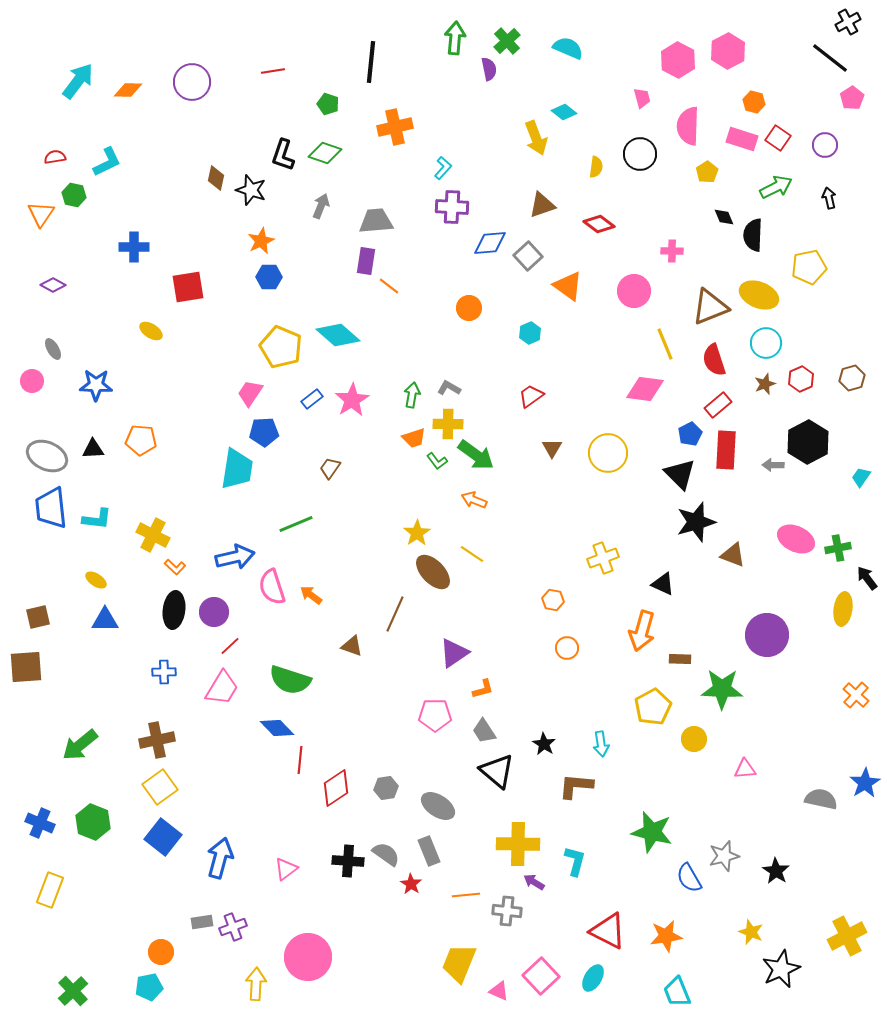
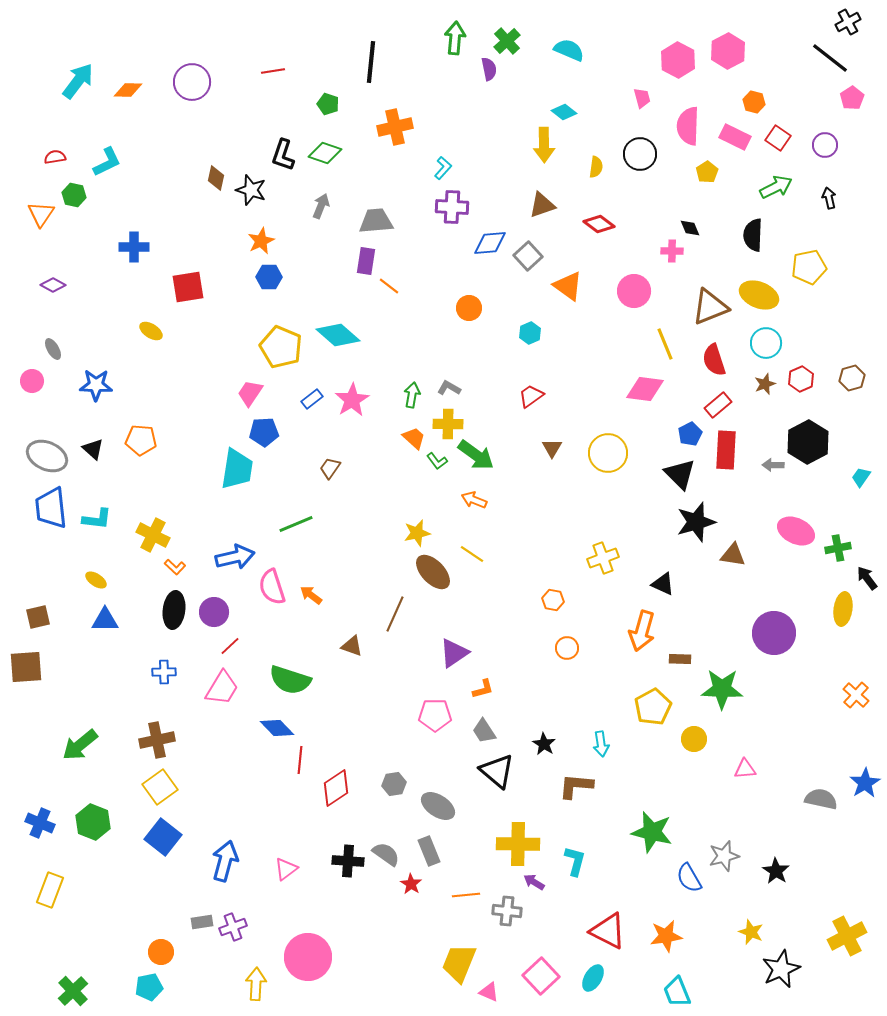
cyan semicircle at (568, 48): moved 1 px right, 2 px down
yellow arrow at (536, 138): moved 8 px right, 7 px down; rotated 20 degrees clockwise
pink rectangle at (742, 139): moved 7 px left, 2 px up; rotated 8 degrees clockwise
black diamond at (724, 217): moved 34 px left, 11 px down
orange trapezoid at (414, 438): rotated 120 degrees counterclockwise
black triangle at (93, 449): rotated 45 degrees clockwise
yellow star at (417, 533): rotated 20 degrees clockwise
pink ellipse at (796, 539): moved 8 px up
brown triangle at (733, 555): rotated 12 degrees counterclockwise
purple circle at (767, 635): moved 7 px right, 2 px up
gray hexagon at (386, 788): moved 8 px right, 4 px up
blue arrow at (220, 858): moved 5 px right, 3 px down
pink triangle at (499, 991): moved 10 px left, 1 px down
